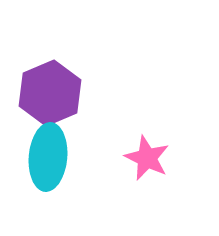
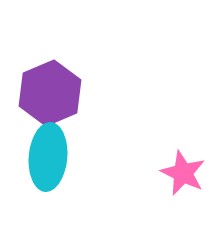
pink star: moved 36 px right, 15 px down
